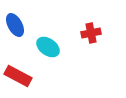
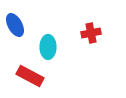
cyan ellipse: rotated 55 degrees clockwise
red rectangle: moved 12 px right
